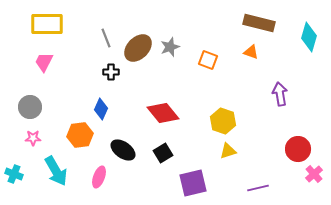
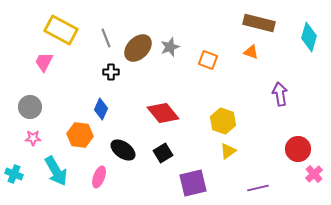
yellow rectangle: moved 14 px right, 6 px down; rotated 28 degrees clockwise
orange hexagon: rotated 15 degrees clockwise
yellow triangle: rotated 18 degrees counterclockwise
